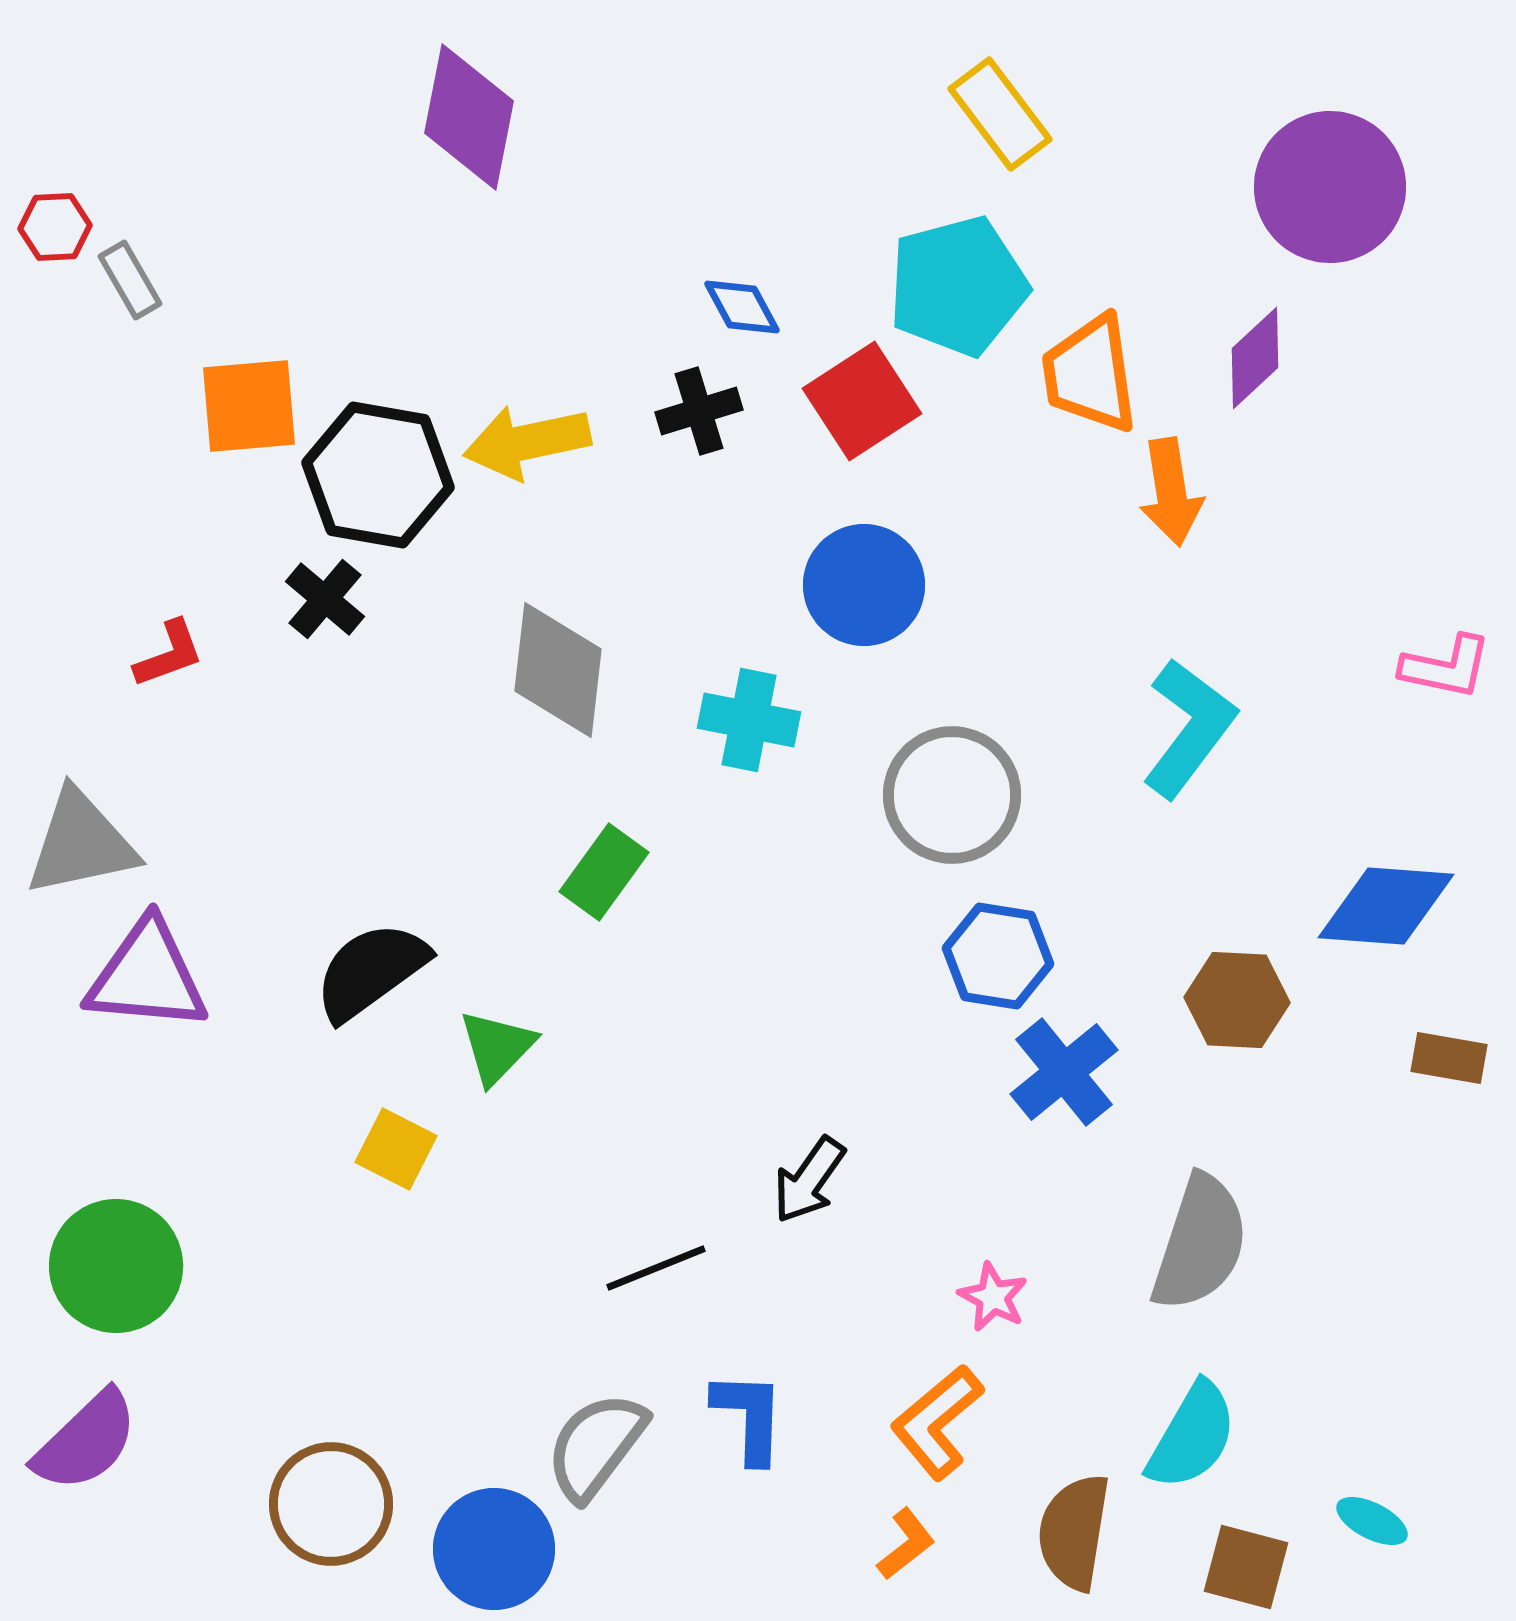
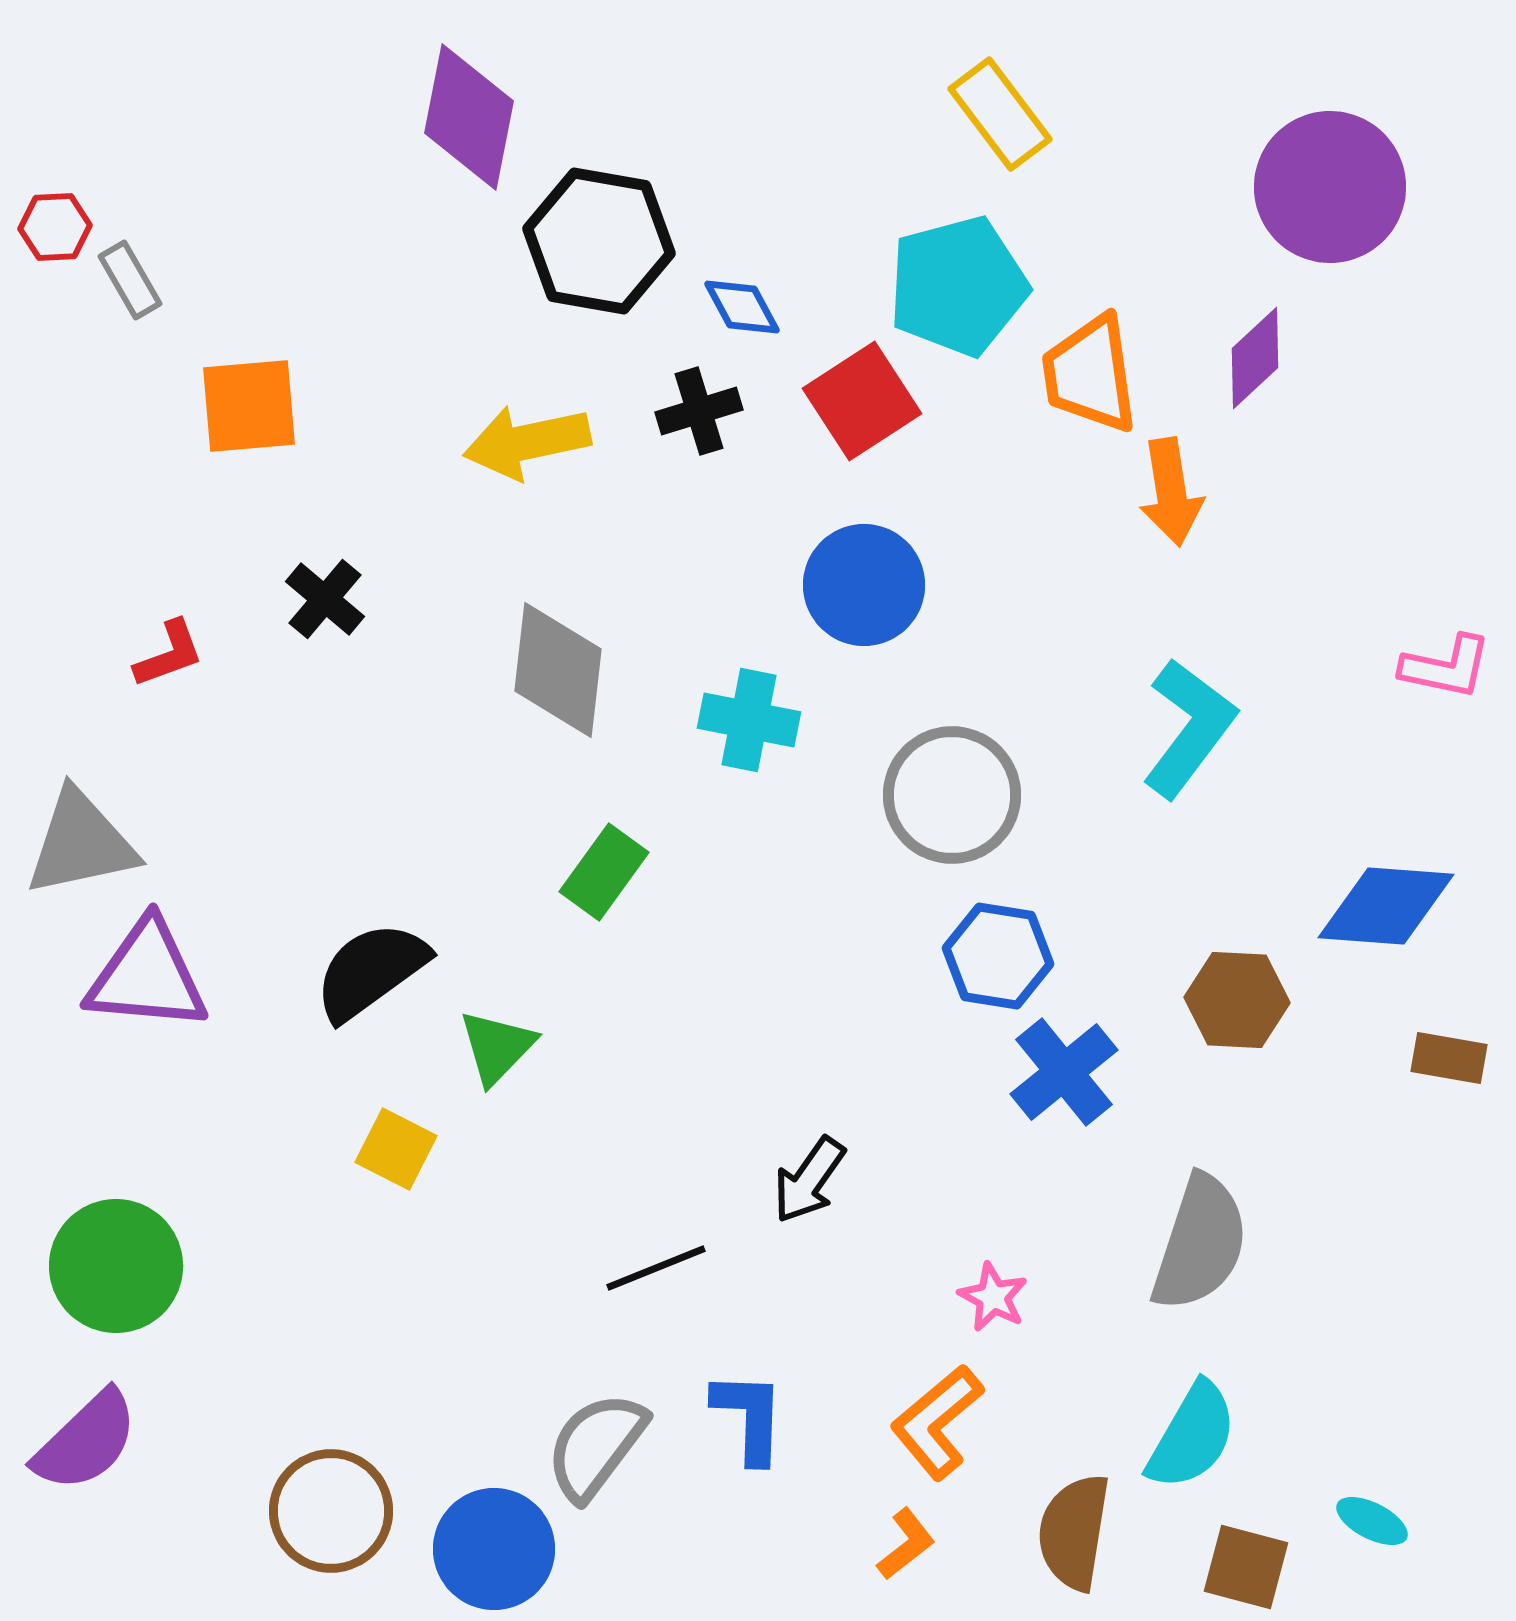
black hexagon at (378, 475): moved 221 px right, 234 px up
brown circle at (331, 1504): moved 7 px down
